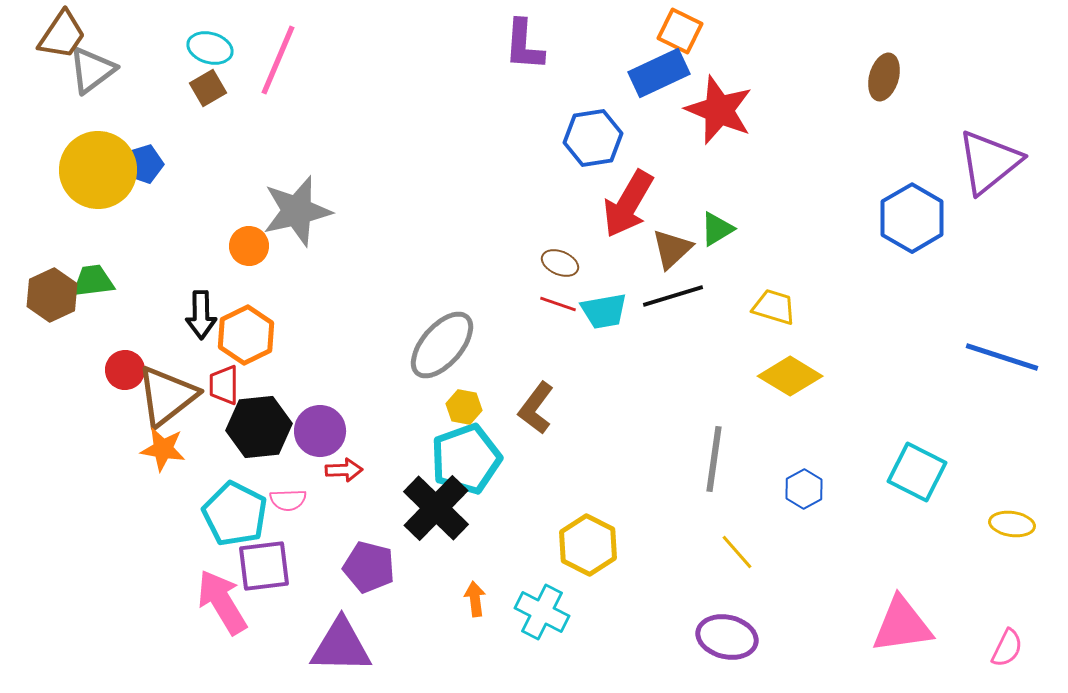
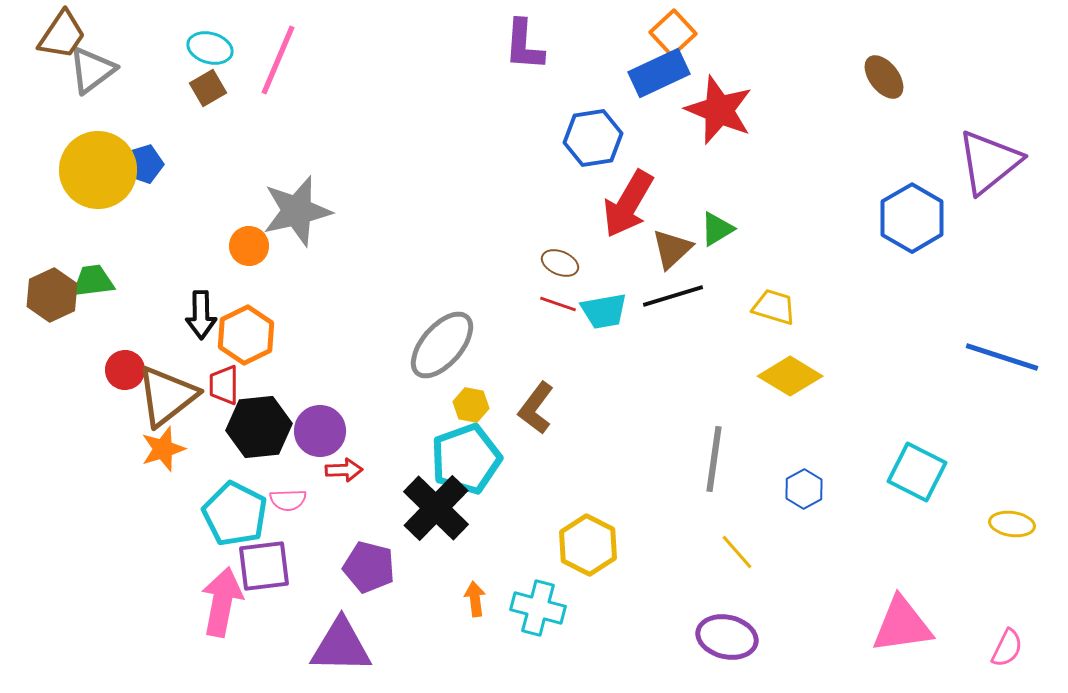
orange square at (680, 31): moved 7 px left, 2 px down; rotated 21 degrees clockwise
brown ellipse at (884, 77): rotated 54 degrees counterclockwise
yellow hexagon at (464, 407): moved 7 px right, 2 px up
orange star at (163, 449): rotated 27 degrees counterclockwise
pink arrow at (222, 602): rotated 42 degrees clockwise
cyan cross at (542, 612): moved 4 px left, 4 px up; rotated 12 degrees counterclockwise
